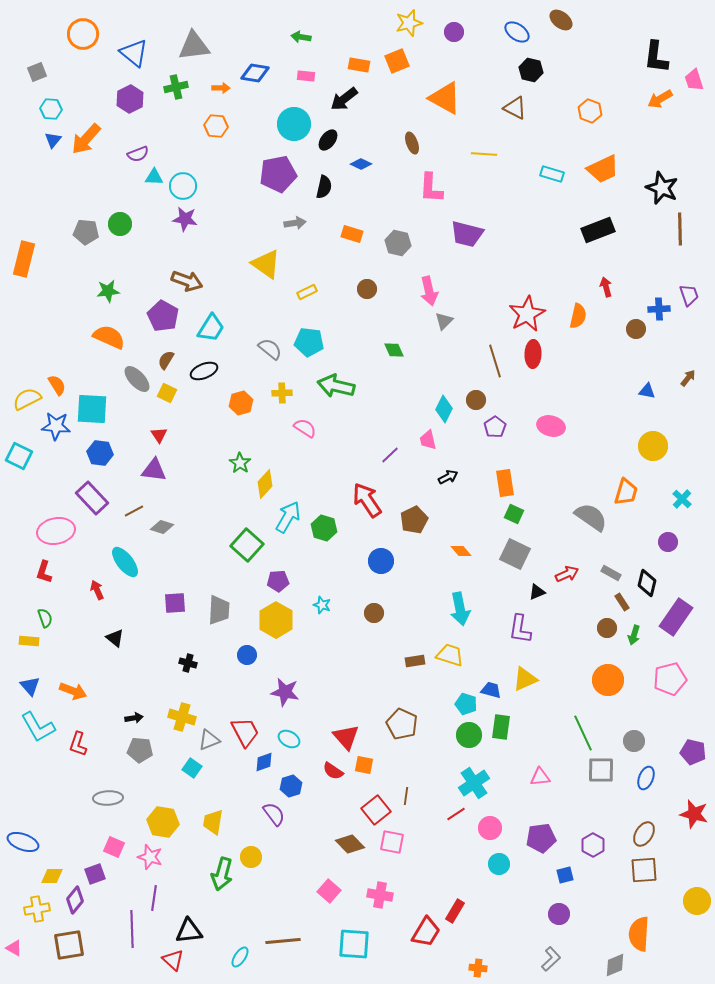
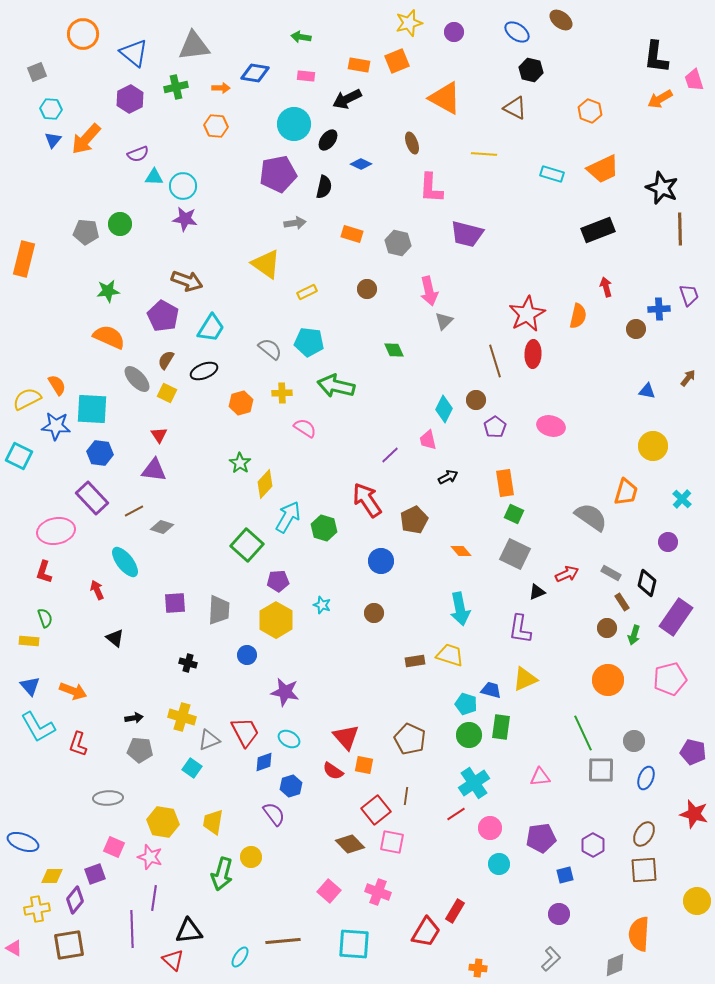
black arrow at (344, 99): moved 3 px right; rotated 12 degrees clockwise
brown pentagon at (402, 724): moved 8 px right, 15 px down
pink cross at (380, 895): moved 2 px left, 3 px up; rotated 10 degrees clockwise
